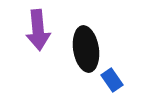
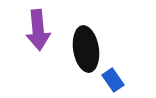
blue rectangle: moved 1 px right
